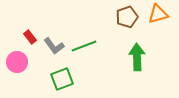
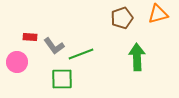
brown pentagon: moved 5 px left, 1 px down
red rectangle: rotated 48 degrees counterclockwise
green line: moved 3 px left, 8 px down
green square: rotated 20 degrees clockwise
